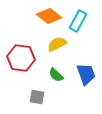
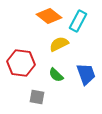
yellow semicircle: moved 2 px right
red hexagon: moved 5 px down
